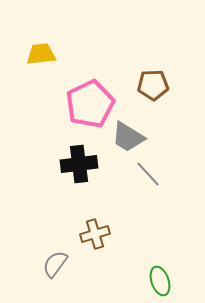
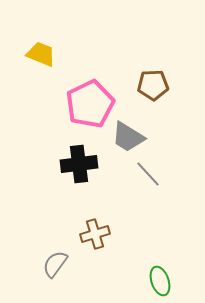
yellow trapezoid: rotated 28 degrees clockwise
